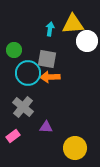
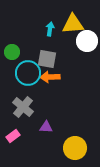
green circle: moved 2 px left, 2 px down
